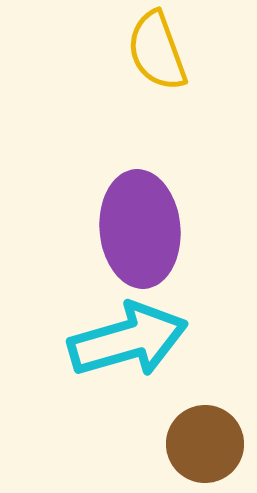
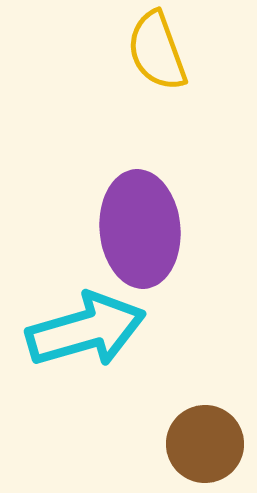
cyan arrow: moved 42 px left, 10 px up
